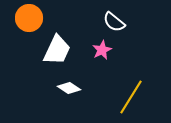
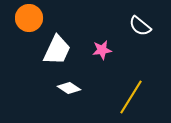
white semicircle: moved 26 px right, 4 px down
pink star: rotated 18 degrees clockwise
